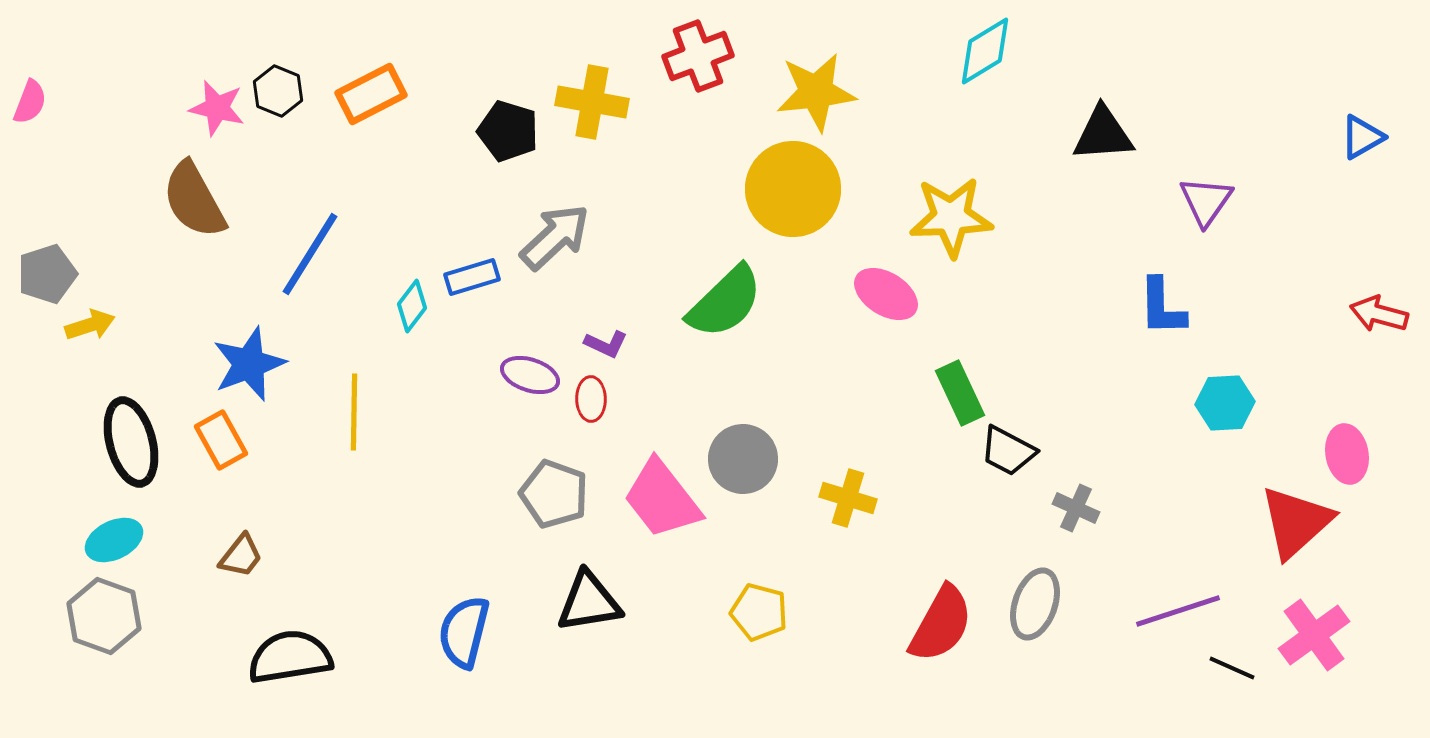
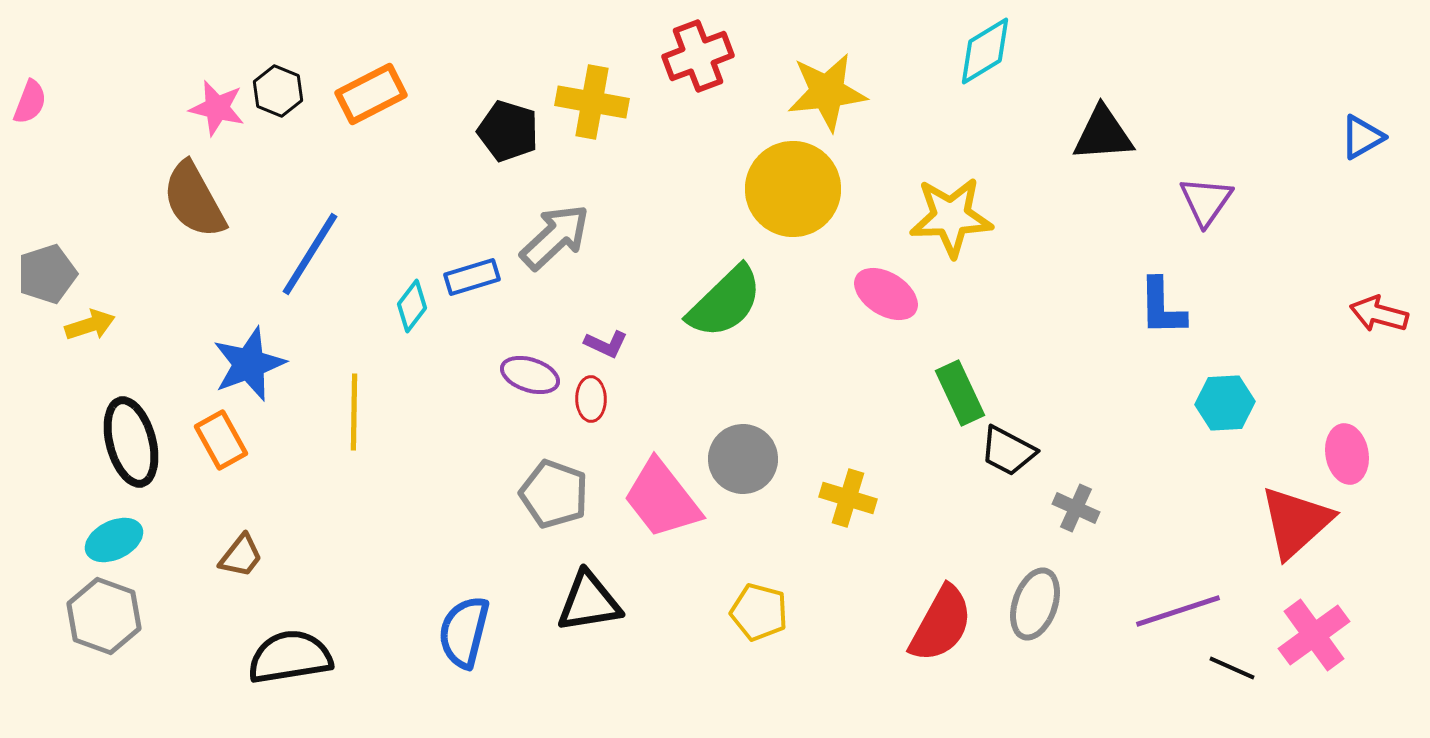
yellow star at (816, 92): moved 11 px right
